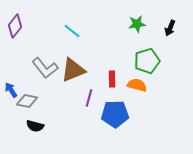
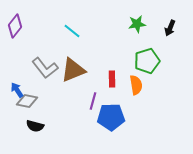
orange semicircle: moved 1 px left; rotated 66 degrees clockwise
blue arrow: moved 6 px right
purple line: moved 4 px right, 3 px down
blue pentagon: moved 4 px left, 3 px down
